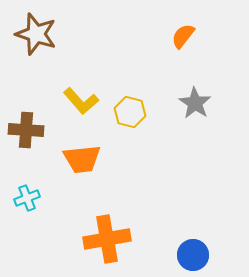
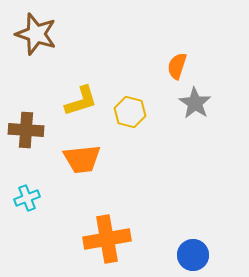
orange semicircle: moved 6 px left, 30 px down; rotated 20 degrees counterclockwise
yellow L-shape: rotated 66 degrees counterclockwise
